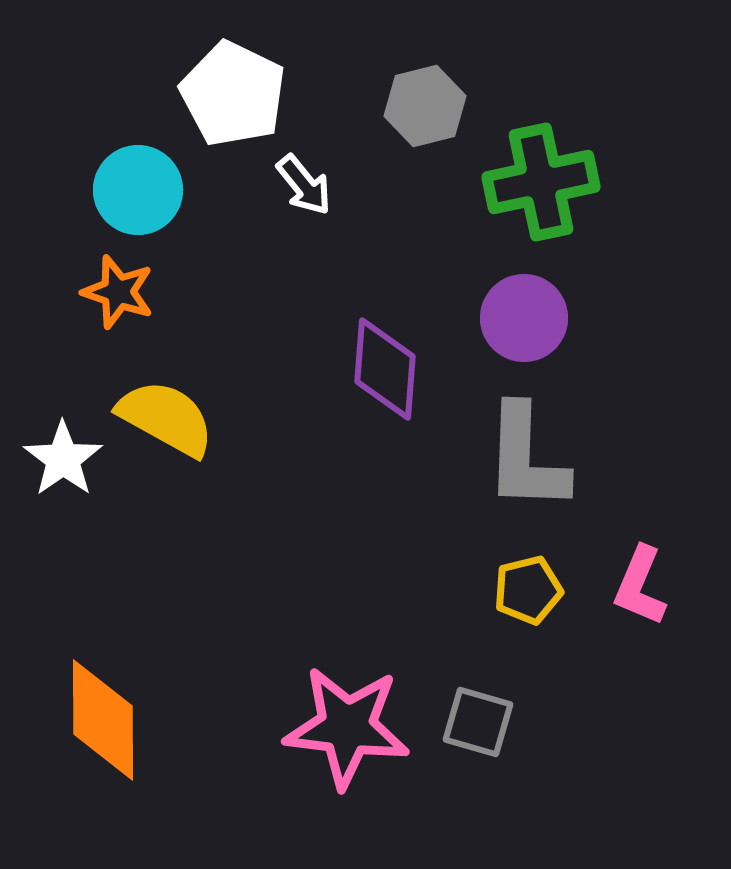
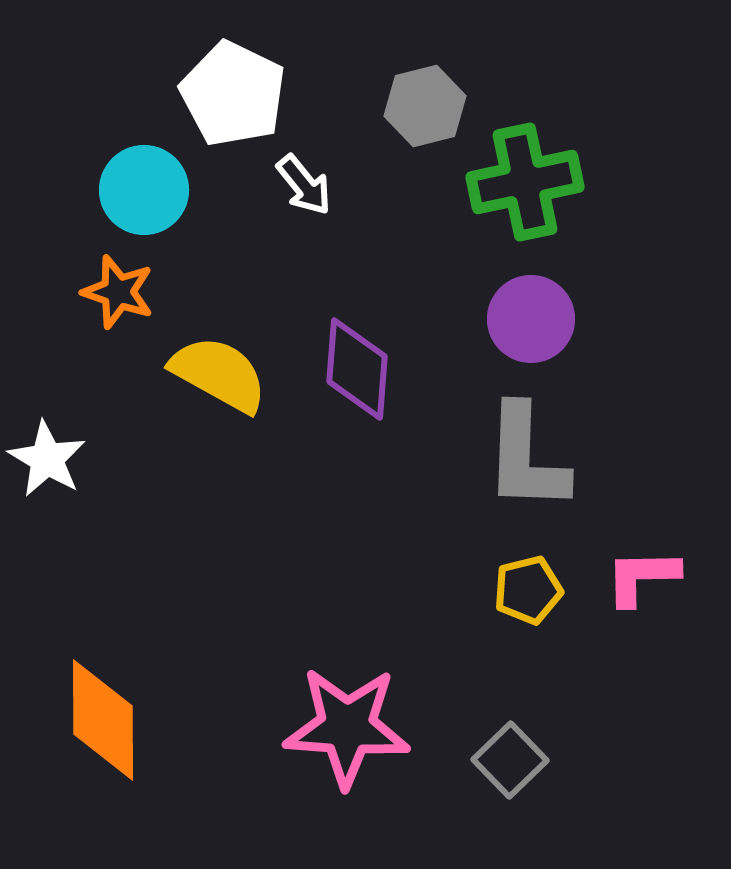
green cross: moved 16 px left
cyan circle: moved 6 px right
purple circle: moved 7 px right, 1 px down
purple diamond: moved 28 px left
yellow semicircle: moved 53 px right, 44 px up
white star: moved 16 px left; rotated 6 degrees counterclockwise
pink L-shape: moved 2 px right, 9 px up; rotated 66 degrees clockwise
gray square: moved 32 px right, 38 px down; rotated 30 degrees clockwise
pink star: rotated 3 degrees counterclockwise
